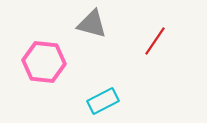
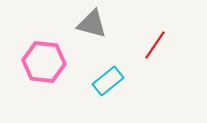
red line: moved 4 px down
cyan rectangle: moved 5 px right, 20 px up; rotated 12 degrees counterclockwise
